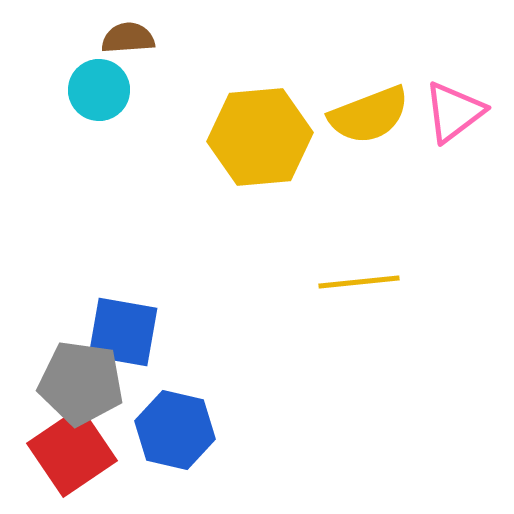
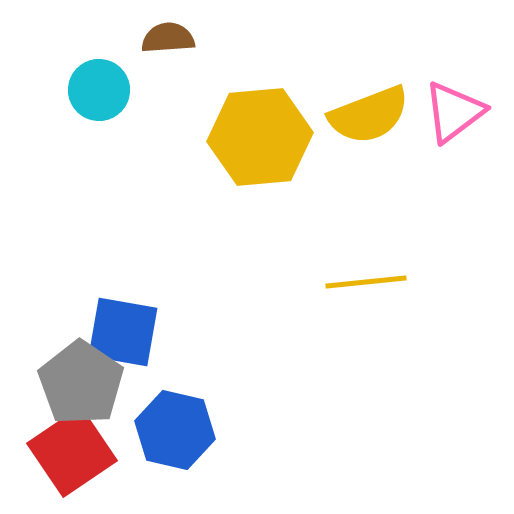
brown semicircle: moved 40 px right
yellow line: moved 7 px right
gray pentagon: rotated 26 degrees clockwise
